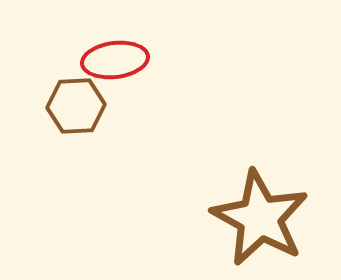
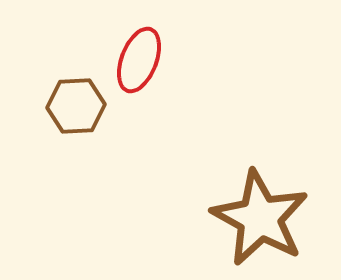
red ellipse: moved 24 px right; rotated 62 degrees counterclockwise
